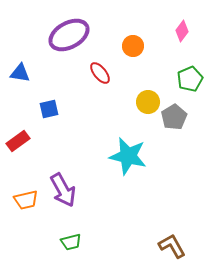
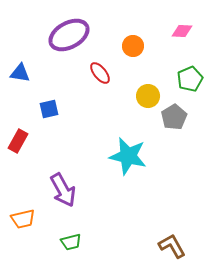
pink diamond: rotated 55 degrees clockwise
yellow circle: moved 6 px up
red rectangle: rotated 25 degrees counterclockwise
orange trapezoid: moved 3 px left, 19 px down
